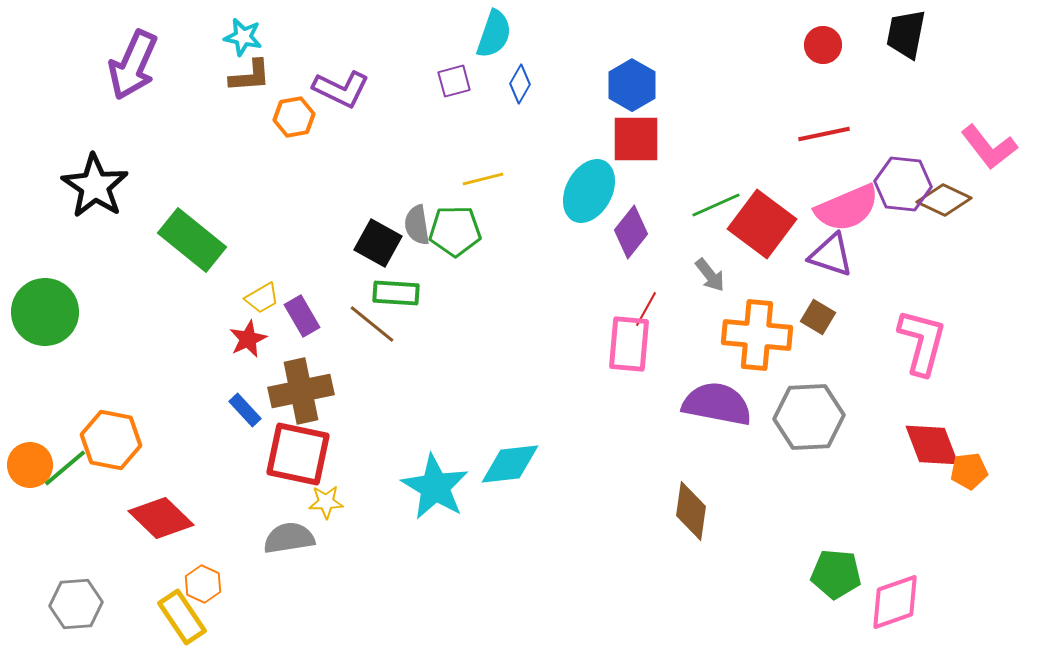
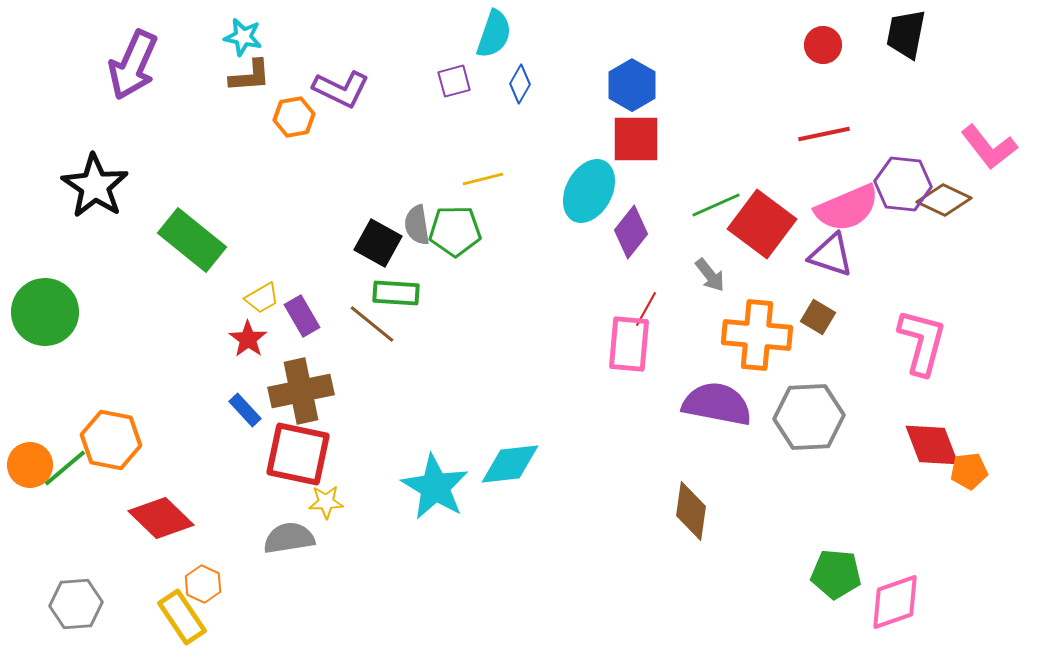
red star at (248, 339): rotated 12 degrees counterclockwise
